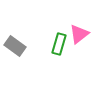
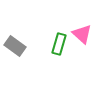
pink triangle: moved 3 px right; rotated 40 degrees counterclockwise
